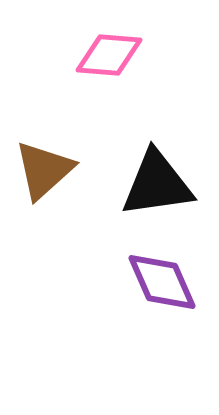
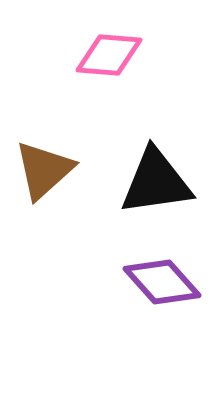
black triangle: moved 1 px left, 2 px up
purple diamond: rotated 18 degrees counterclockwise
